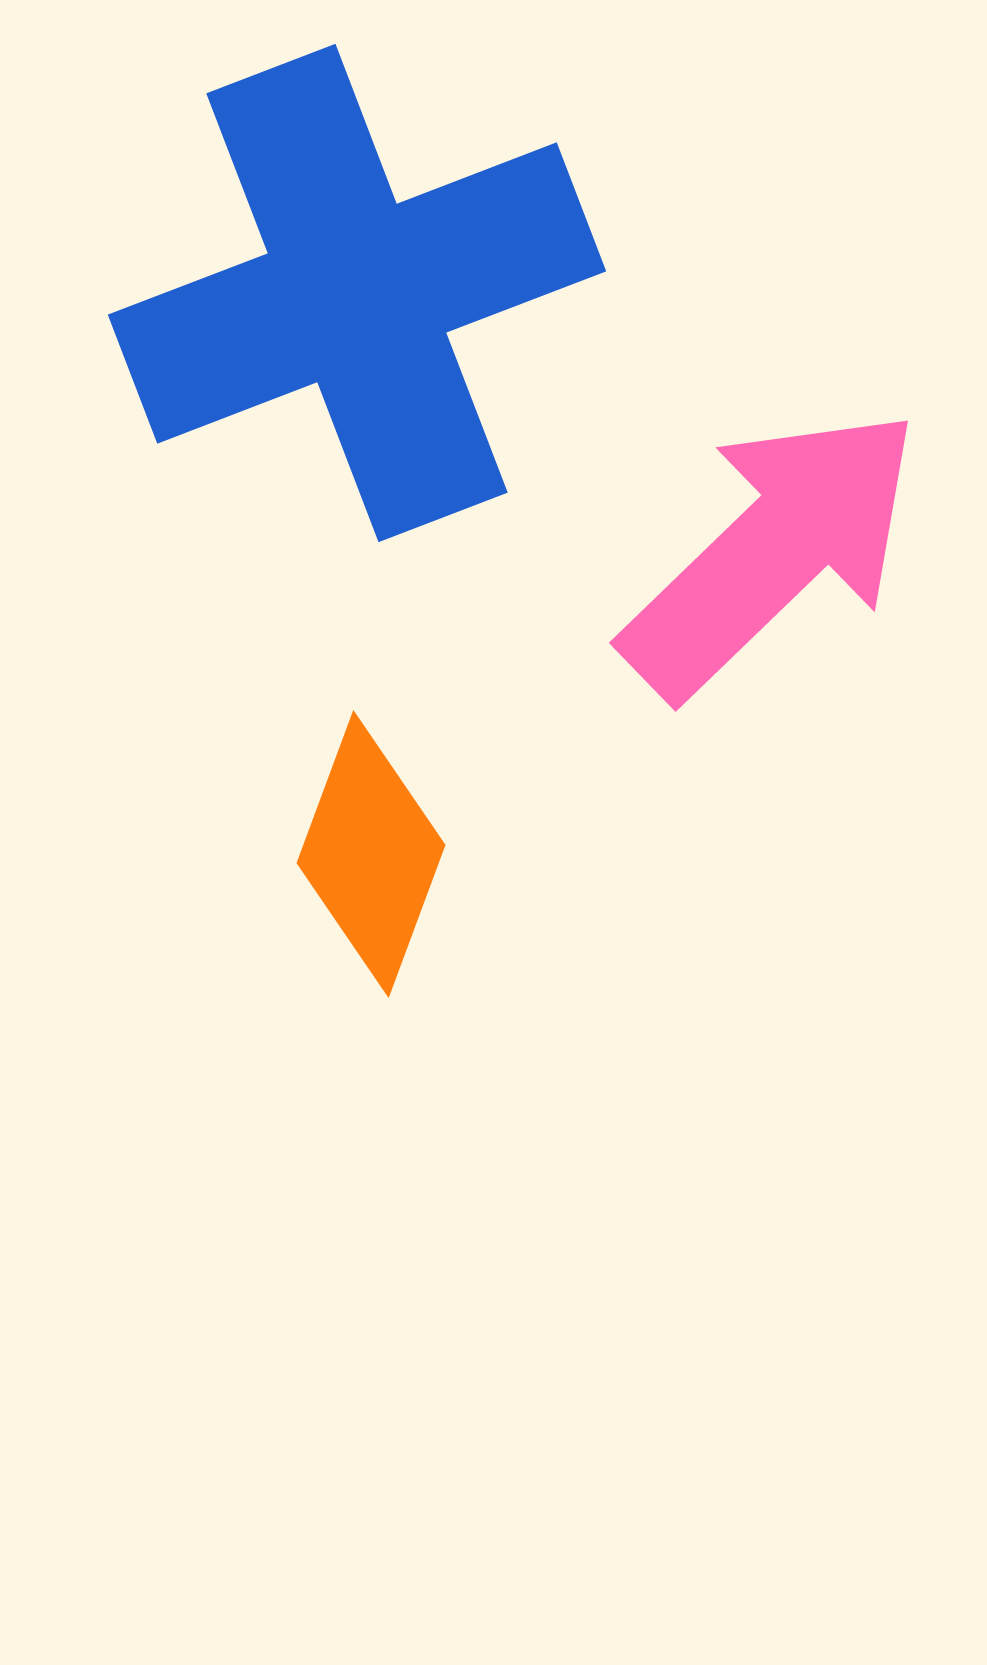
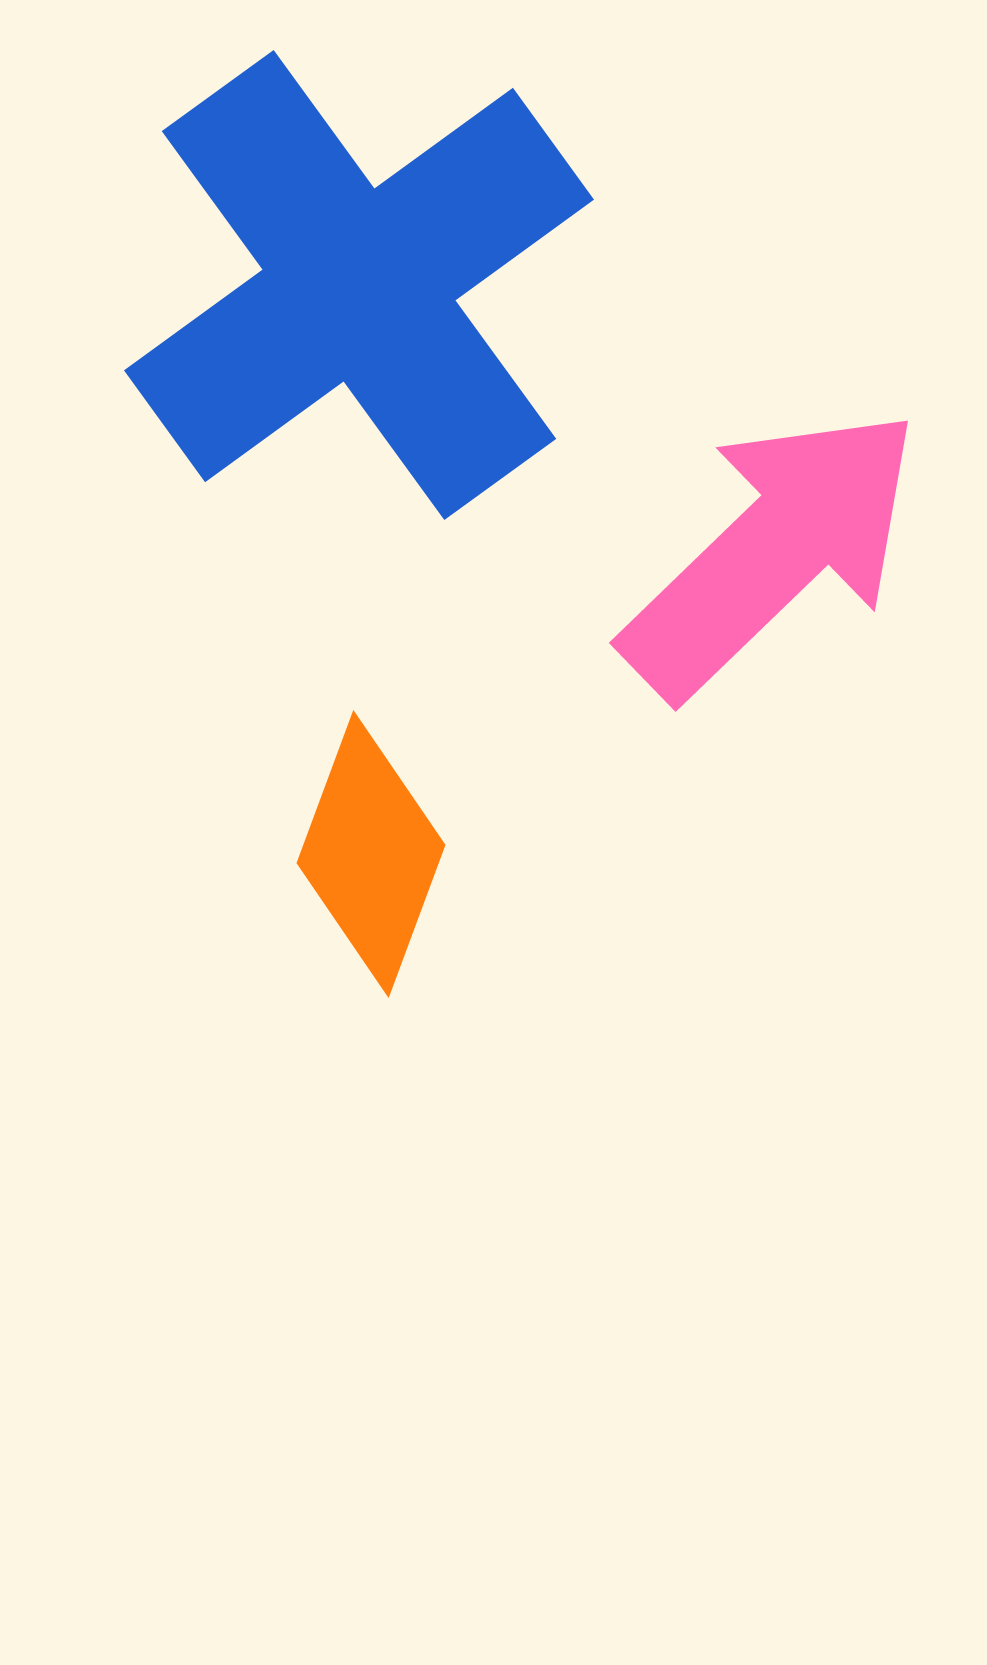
blue cross: moved 2 px right, 8 px up; rotated 15 degrees counterclockwise
